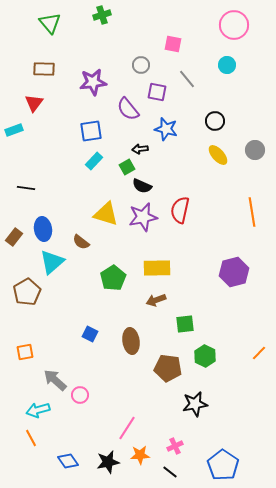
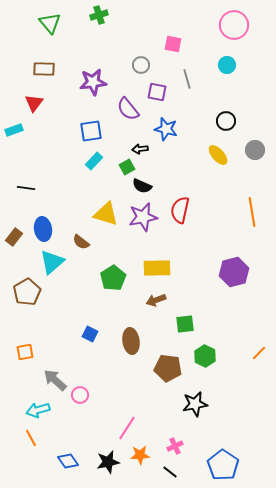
green cross at (102, 15): moved 3 px left
gray line at (187, 79): rotated 24 degrees clockwise
black circle at (215, 121): moved 11 px right
